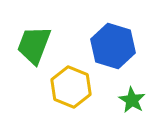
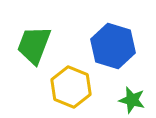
green star: rotated 16 degrees counterclockwise
